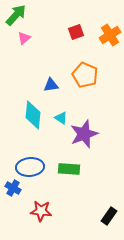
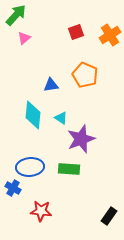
purple star: moved 3 px left, 5 px down
